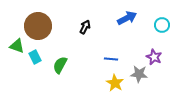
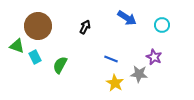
blue arrow: rotated 60 degrees clockwise
blue line: rotated 16 degrees clockwise
